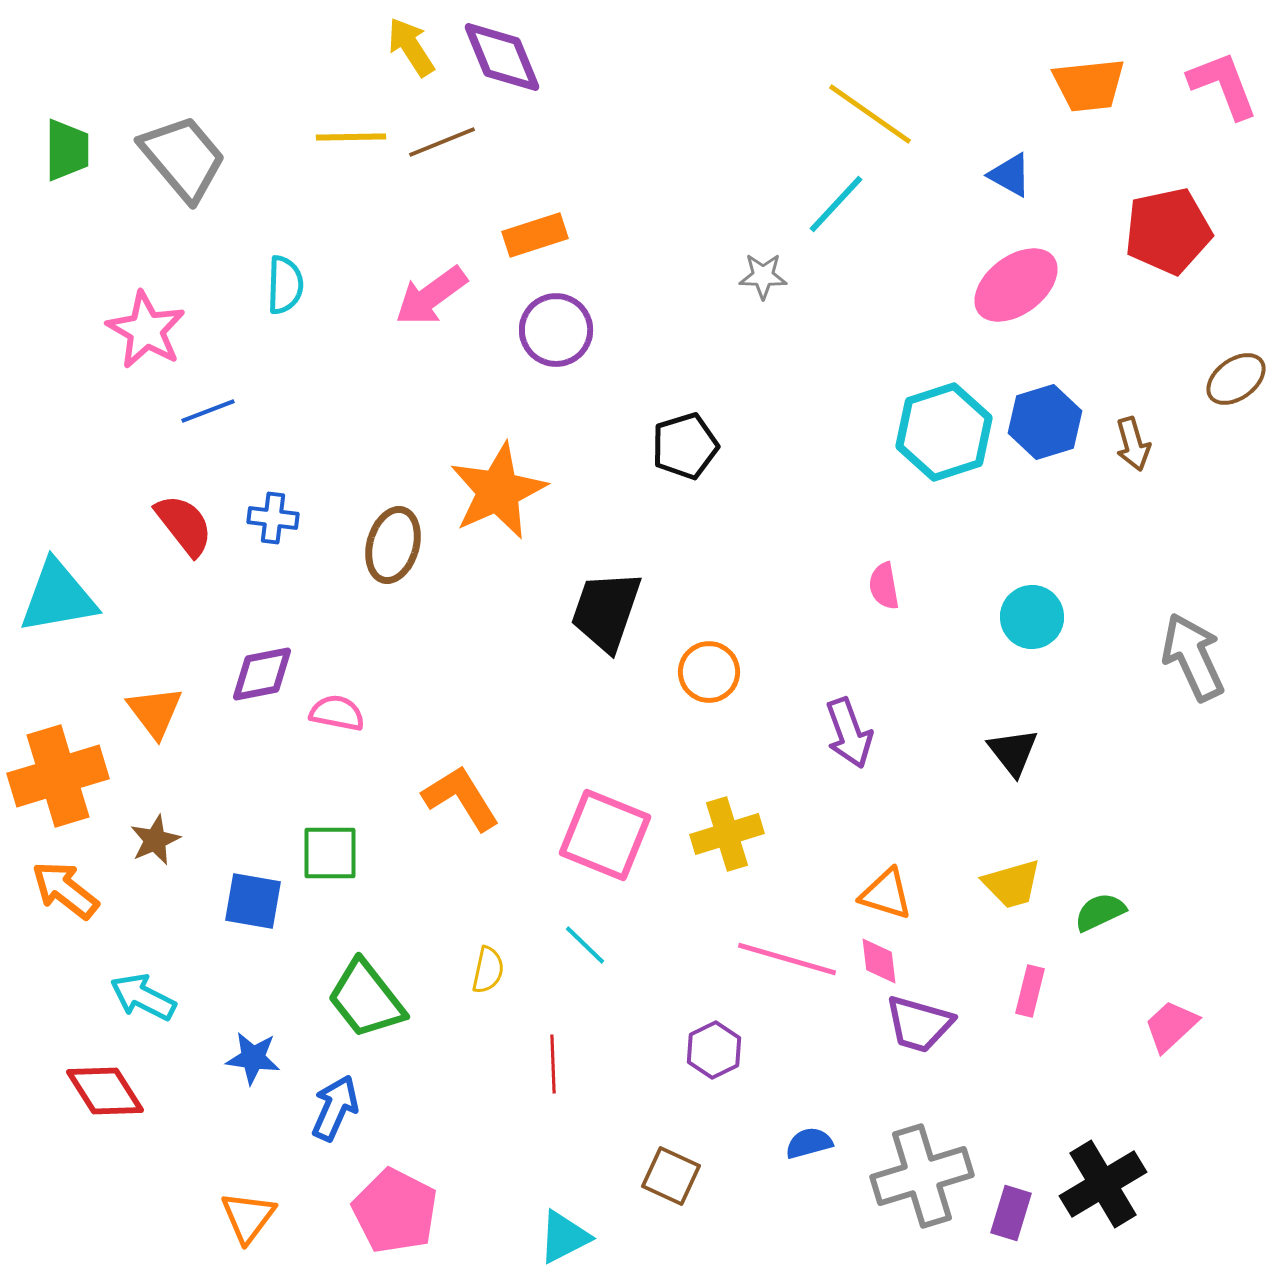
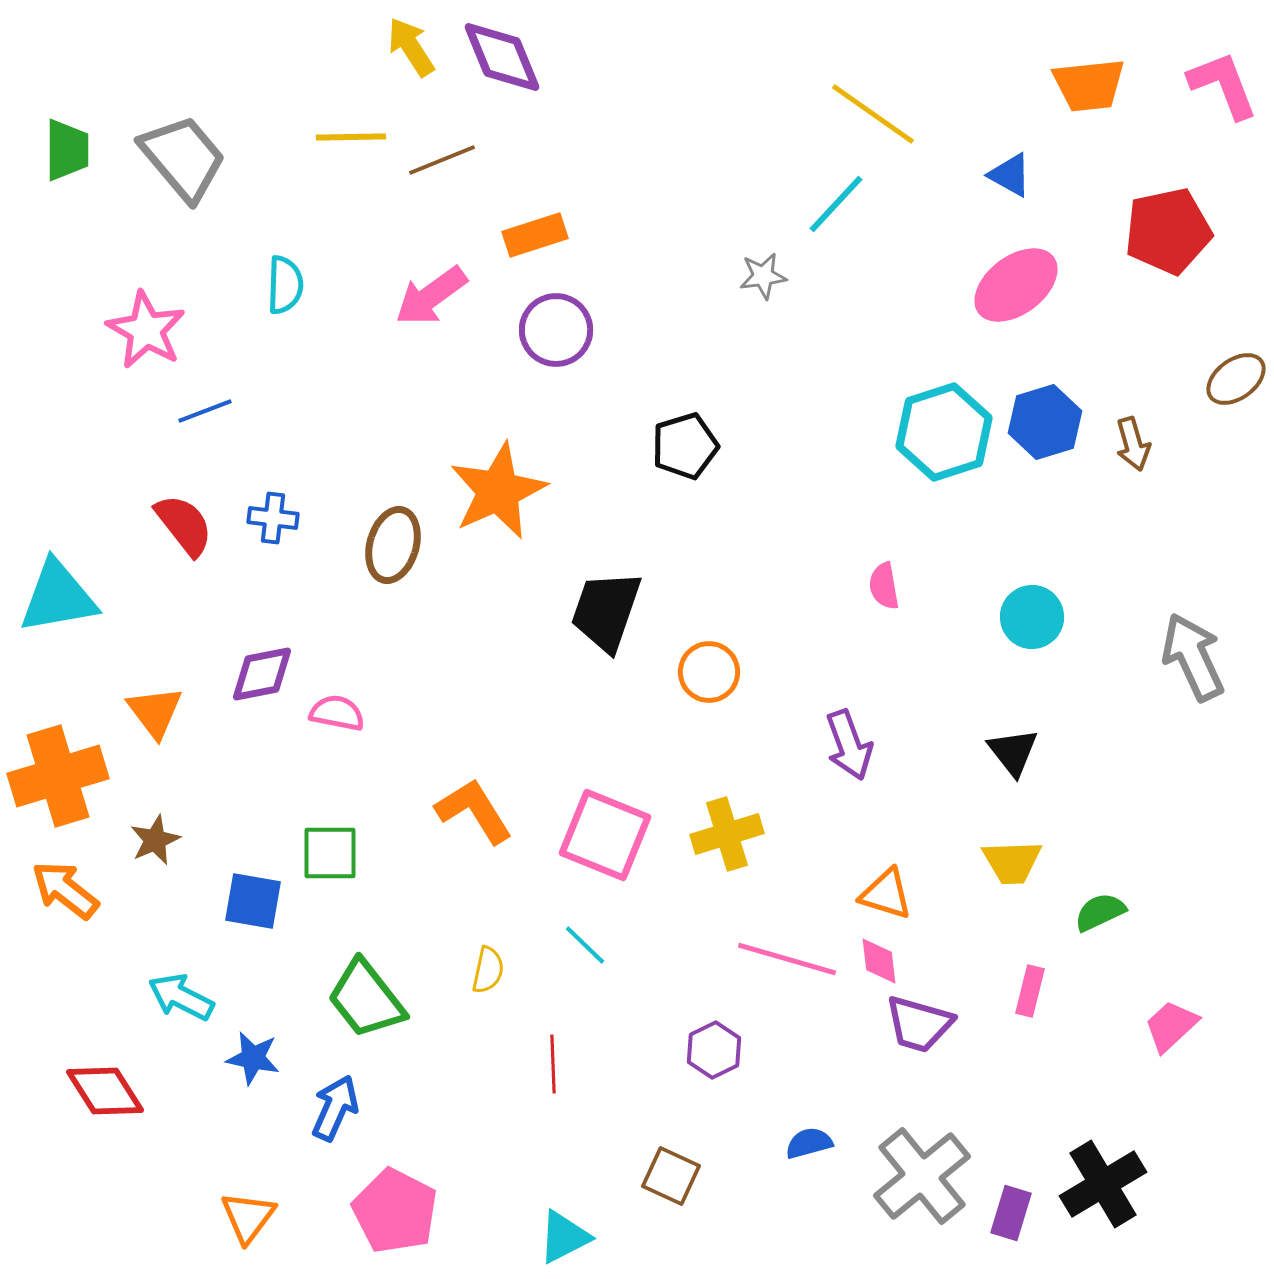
yellow line at (870, 114): moved 3 px right
brown line at (442, 142): moved 18 px down
gray star at (763, 276): rotated 9 degrees counterclockwise
blue line at (208, 411): moved 3 px left
purple arrow at (849, 733): moved 12 px down
orange L-shape at (461, 798): moved 13 px right, 13 px down
yellow trapezoid at (1012, 884): moved 22 px up; rotated 14 degrees clockwise
cyan arrow at (143, 997): moved 38 px right
blue star at (253, 1058): rotated 4 degrees clockwise
gray cross at (922, 1176): rotated 22 degrees counterclockwise
